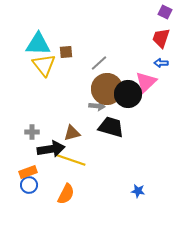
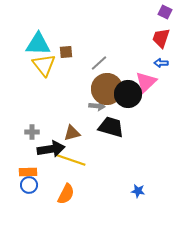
orange rectangle: rotated 18 degrees clockwise
